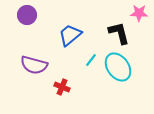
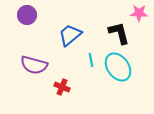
cyan line: rotated 48 degrees counterclockwise
